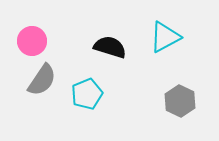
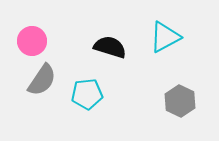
cyan pentagon: rotated 16 degrees clockwise
